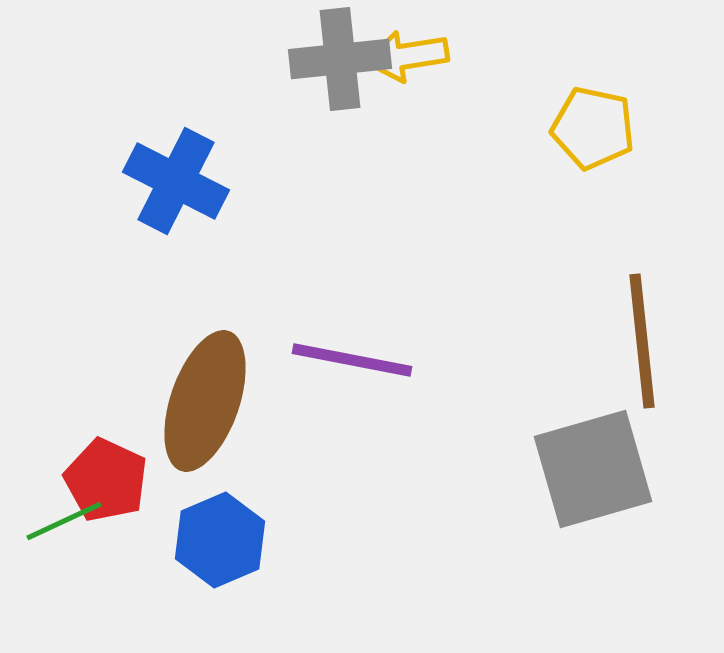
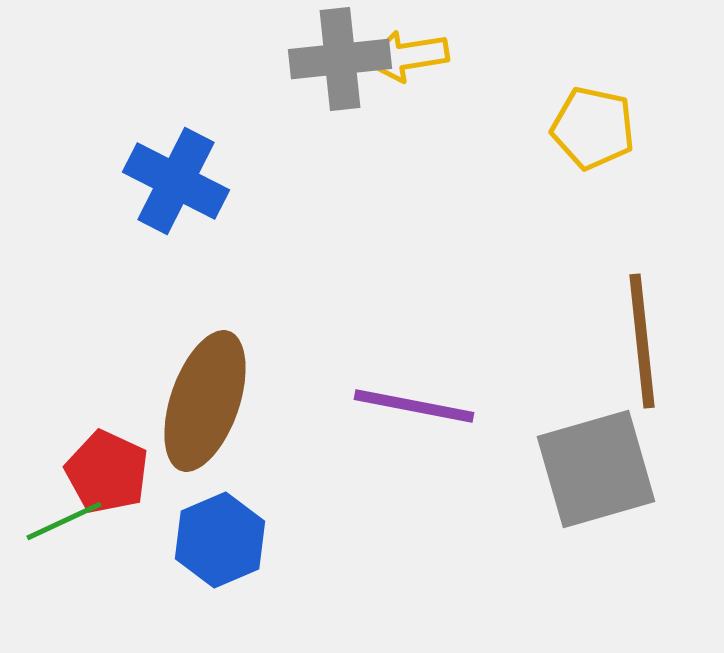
purple line: moved 62 px right, 46 px down
gray square: moved 3 px right
red pentagon: moved 1 px right, 8 px up
